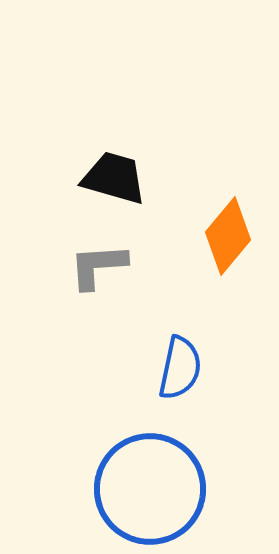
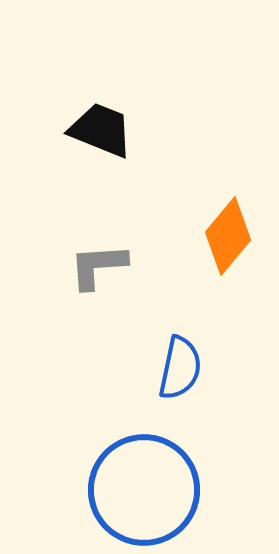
black trapezoid: moved 13 px left, 48 px up; rotated 6 degrees clockwise
blue circle: moved 6 px left, 1 px down
